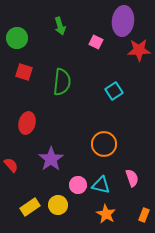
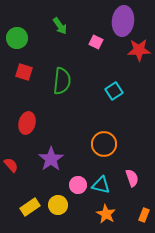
green arrow: rotated 18 degrees counterclockwise
green semicircle: moved 1 px up
